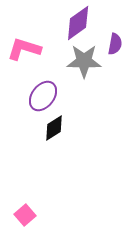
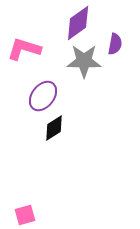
pink square: rotated 25 degrees clockwise
